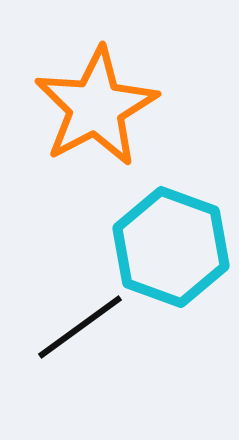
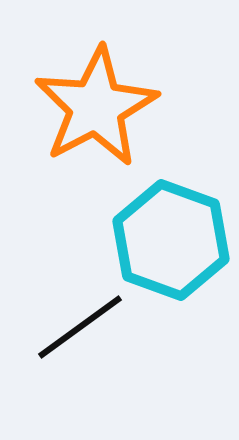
cyan hexagon: moved 7 px up
